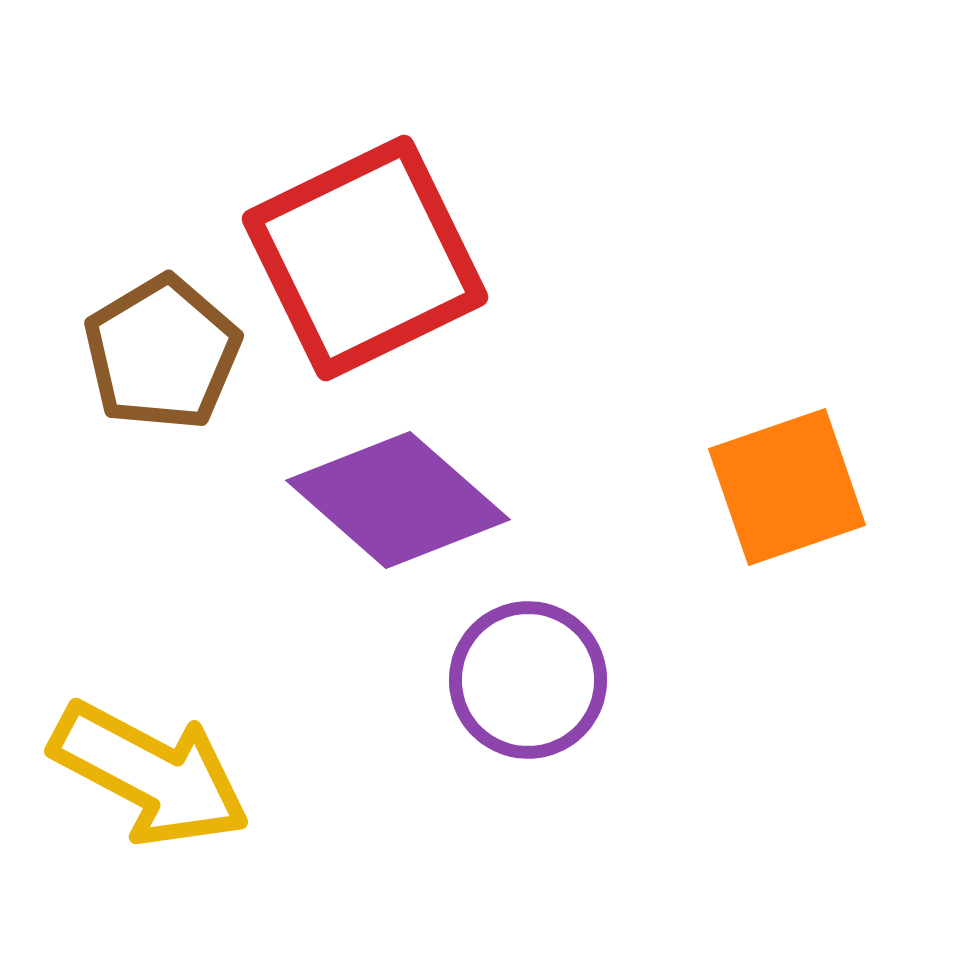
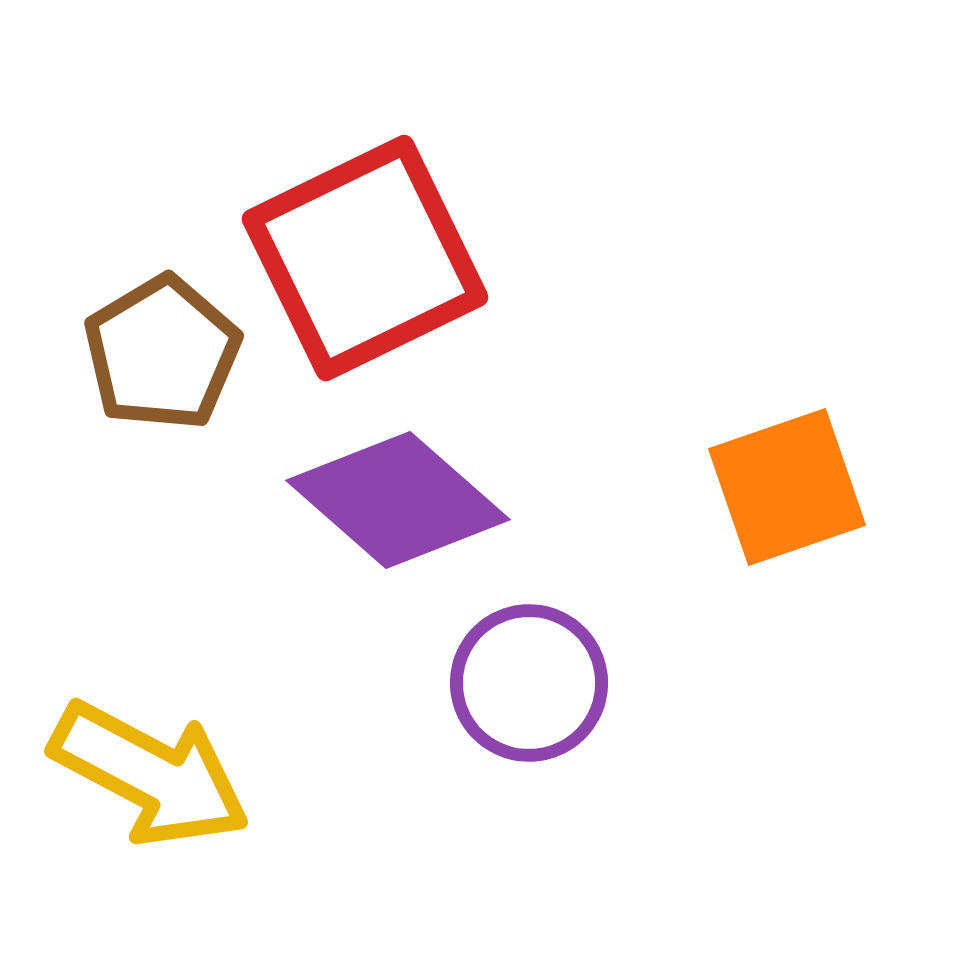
purple circle: moved 1 px right, 3 px down
